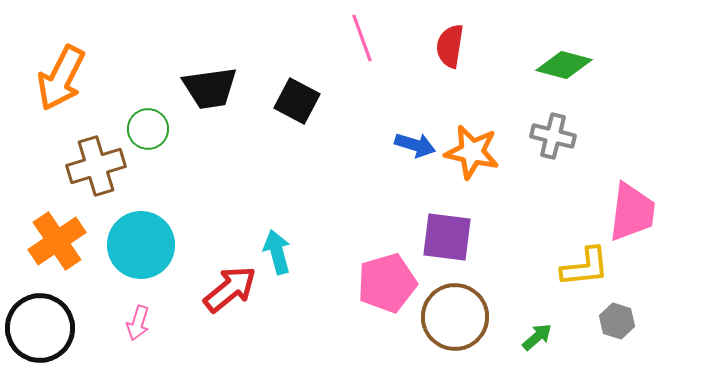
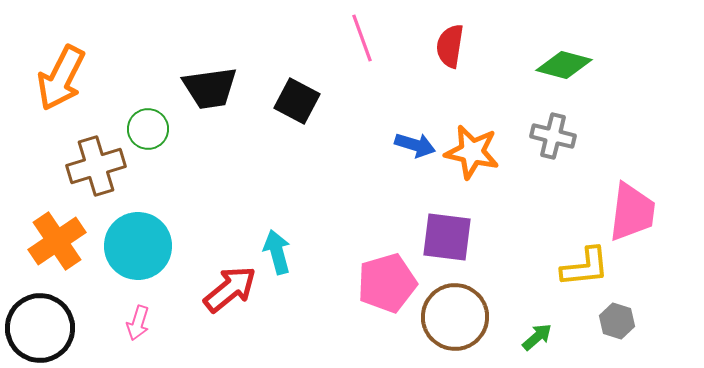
cyan circle: moved 3 px left, 1 px down
